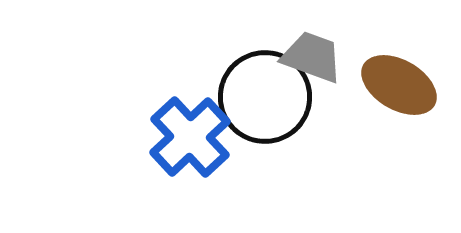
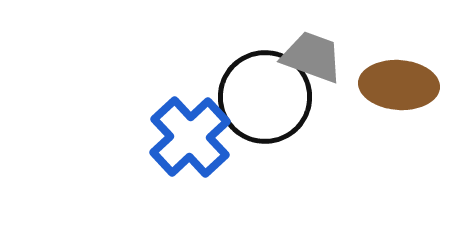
brown ellipse: rotated 26 degrees counterclockwise
